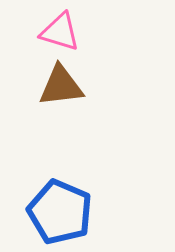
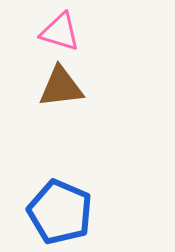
brown triangle: moved 1 px down
